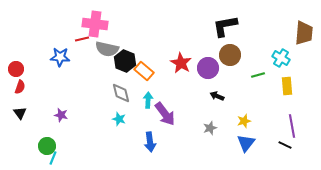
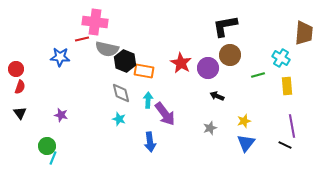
pink cross: moved 2 px up
orange rectangle: rotated 30 degrees counterclockwise
